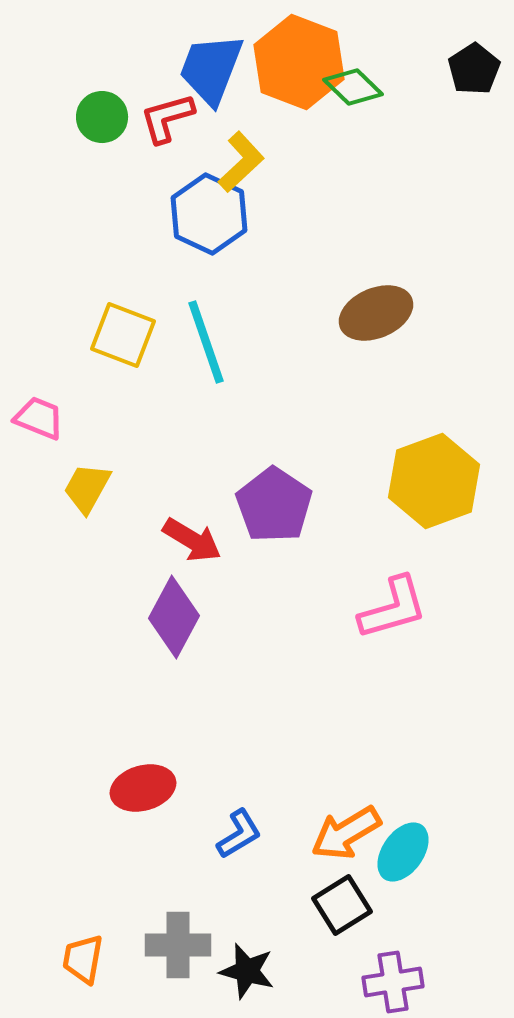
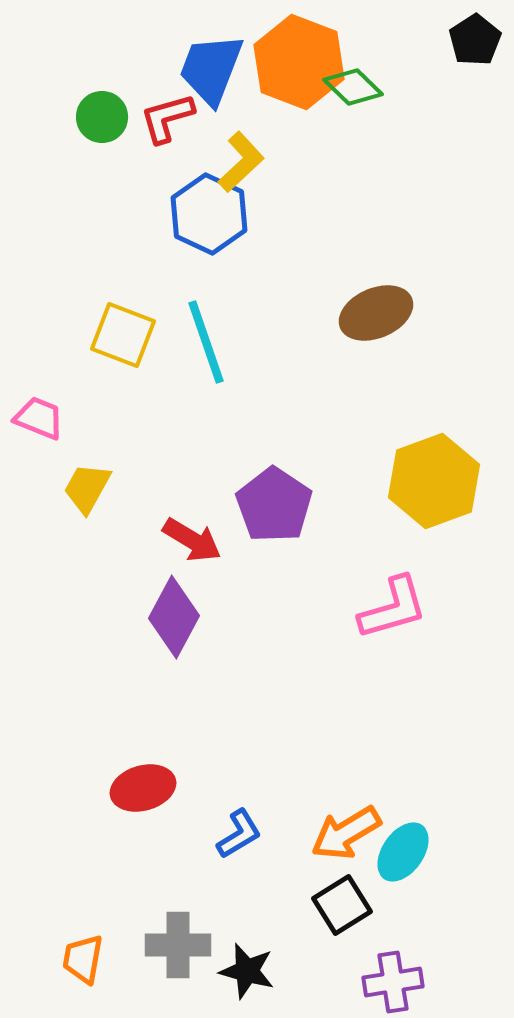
black pentagon: moved 1 px right, 29 px up
